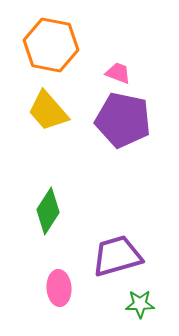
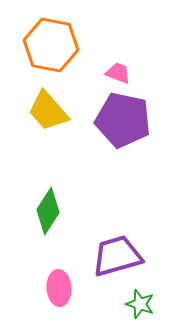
green star: rotated 20 degrees clockwise
